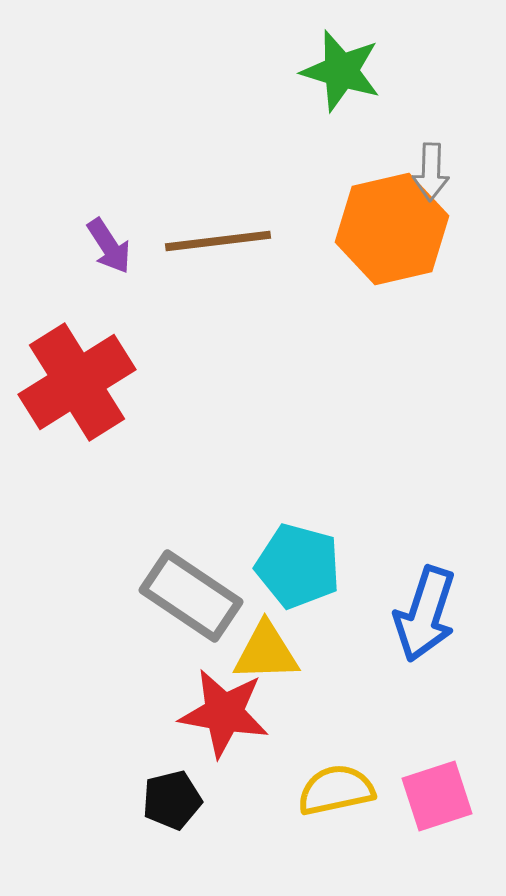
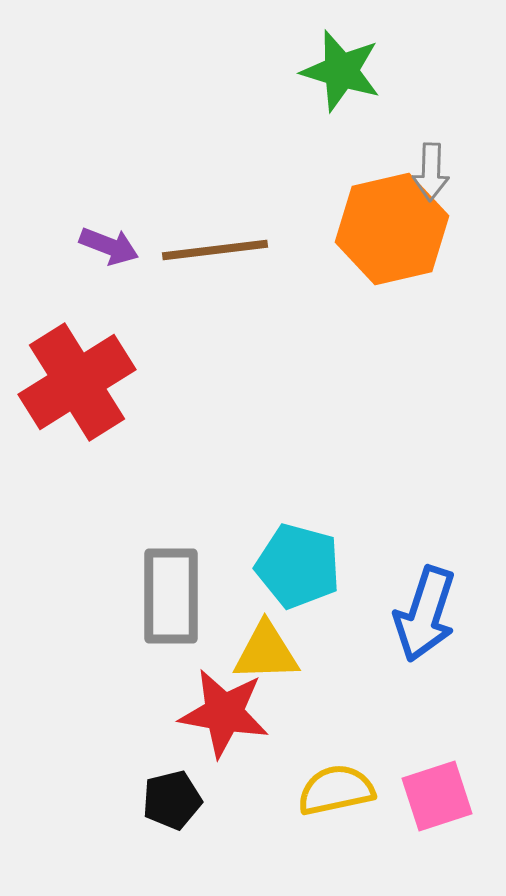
brown line: moved 3 px left, 9 px down
purple arrow: rotated 36 degrees counterclockwise
gray rectangle: moved 20 px left; rotated 56 degrees clockwise
